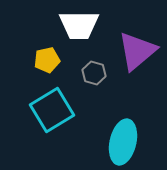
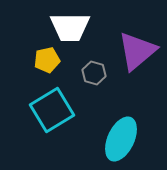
white trapezoid: moved 9 px left, 2 px down
cyan ellipse: moved 2 px left, 3 px up; rotated 12 degrees clockwise
